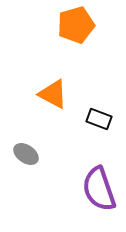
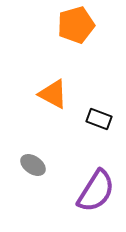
gray ellipse: moved 7 px right, 11 px down
purple semicircle: moved 3 px left, 2 px down; rotated 129 degrees counterclockwise
